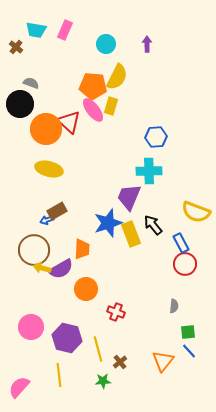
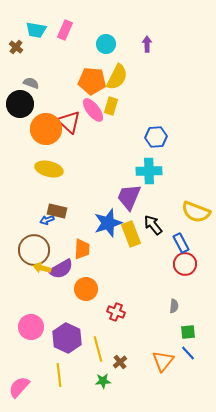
orange pentagon at (93, 86): moved 1 px left, 5 px up
brown rectangle at (57, 211): rotated 42 degrees clockwise
purple hexagon at (67, 338): rotated 12 degrees clockwise
blue line at (189, 351): moved 1 px left, 2 px down
